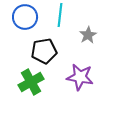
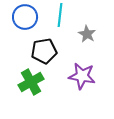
gray star: moved 1 px left, 1 px up; rotated 12 degrees counterclockwise
purple star: moved 2 px right, 1 px up
